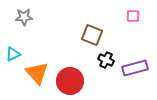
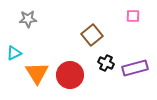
gray star: moved 4 px right, 2 px down
brown square: rotated 30 degrees clockwise
cyan triangle: moved 1 px right, 1 px up
black cross: moved 3 px down
orange triangle: rotated 10 degrees clockwise
red circle: moved 6 px up
